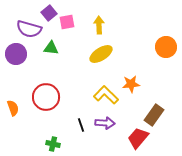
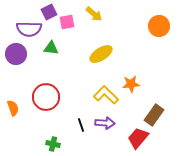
purple square: moved 1 px up; rotated 14 degrees clockwise
yellow arrow: moved 5 px left, 11 px up; rotated 132 degrees clockwise
purple semicircle: rotated 15 degrees counterclockwise
orange circle: moved 7 px left, 21 px up
